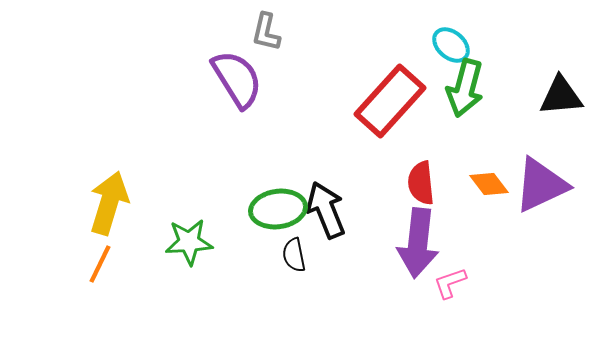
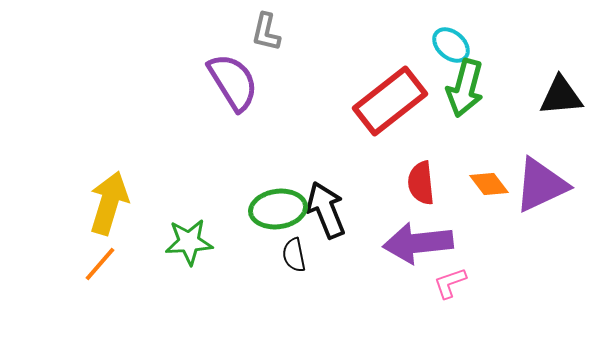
purple semicircle: moved 4 px left, 3 px down
red rectangle: rotated 10 degrees clockwise
purple arrow: rotated 78 degrees clockwise
orange line: rotated 15 degrees clockwise
